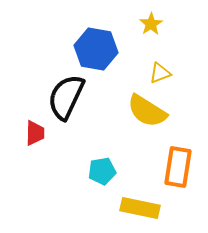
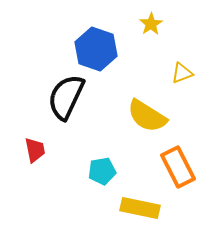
blue hexagon: rotated 9 degrees clockwise
yellow triangle: moved 22 px right
yellow semicircle: moved 5 px down
red trapezoid: moved 17 px down; rotated 12 degrees counterclockwise
orange rectangle: rotated 36 degrees counterclockwise
